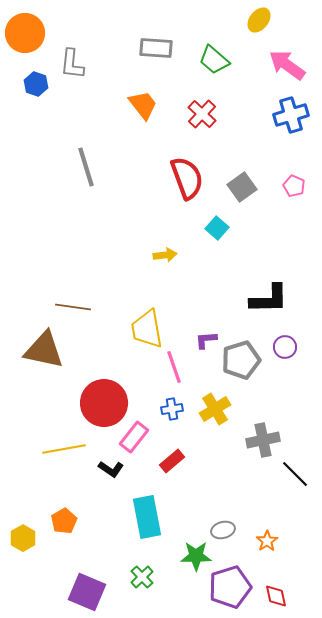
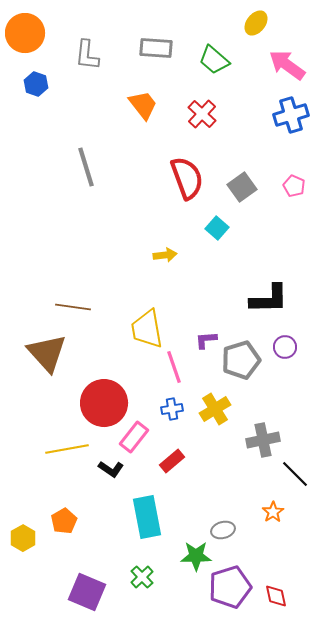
yellow ellipse at (259, 20): moved 3 px left, 3 px down
gray L-shape at (72, 64): moved 15 px right, 9 px up
brown triangle at (44, 350): moved 3 px right, 3 px down; rotated 36 degrees clockwise
yellow line at (64, 449): moved 3 px right
orange star at (267, 541): moved 6 px right, 29 px up
